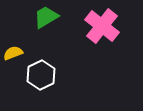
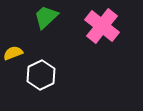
green trapezoid: rotated 12 degrees counterclockwise
